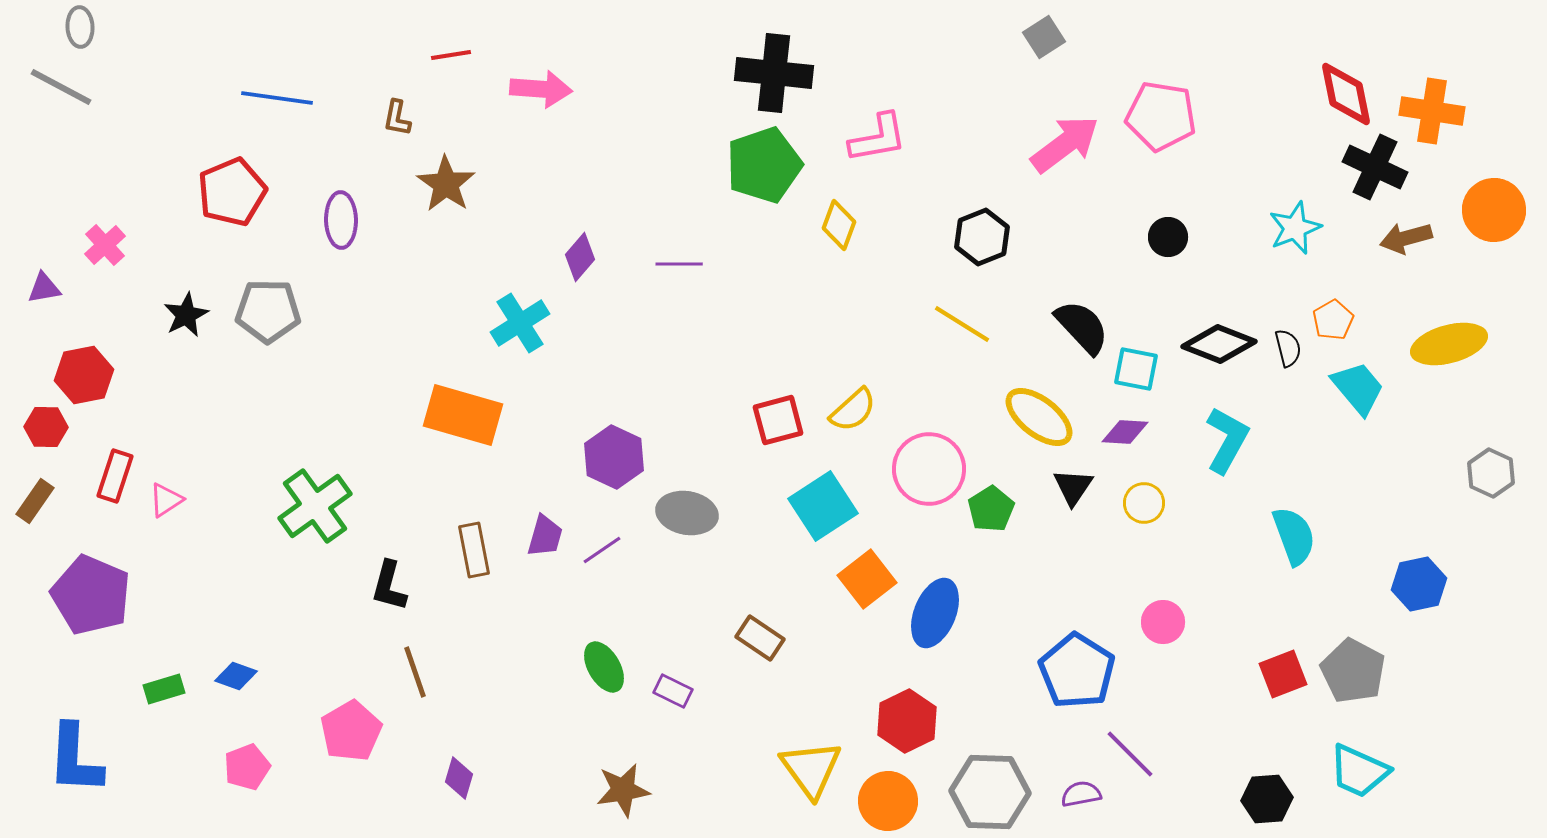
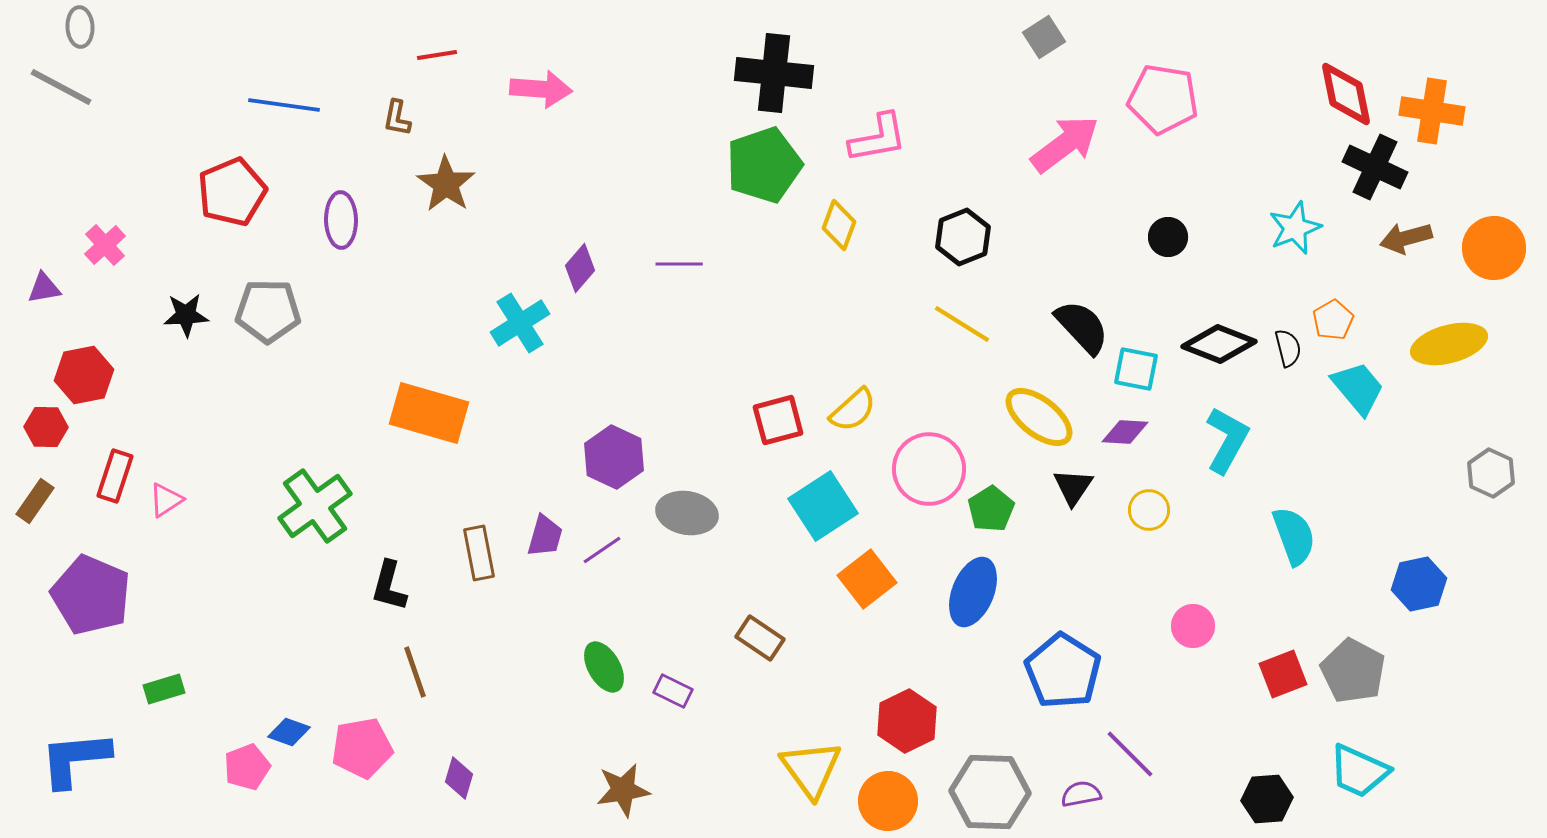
red line at (451, 55): moved 14 px left
blue line at (277, 98): moved 7 px right, 7 px down
pink pentagon at (1161, 116): moved 2 px right, 17 px up
orange circle at (1494, 210): moved 38 px down
black hexagon at (982, 237): moved 19 px left
purple diamond at (580, 257): moved 11 px down
black star at (186, 315): rotated 24 degrees clockwise
orange rectangle at (463, 415): moved 34 px left, 2 px up
yellow circle at (1144, 503): moved 5 px right, 7 px down
brown rectangle at (474, 550): moved 5 px right, 3 px down
blue ellipse at (935, 613): moved 38 px right, 21 px up
pink circle at (1163, 622): moved 30 px right, 4 px down
blue pentagon at (1077, 671): moved 14 px left
blue diamond at (236, 676): moved 53 px right, 56 px down
pink pentagon at (351, 731): moved 11 px right, 17 px down; rotated 20 degrees clockwise
blue L-shape at (75, 759): rotated 82 degrees clockwise
